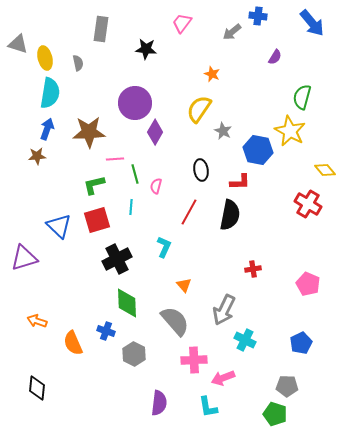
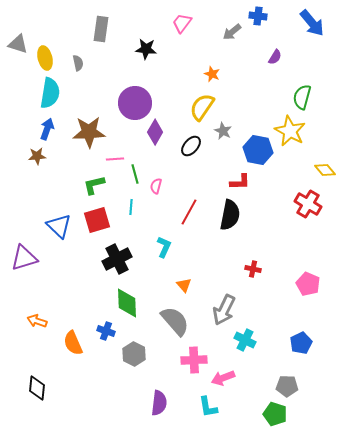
yellow semicircle at (199, 109): moved 3 px right, 2 px up
black ellipse at (201, 170): moved 10 px left, 24 px up; rotated 50 degrees clockwise
red cross at (253, 269): rotated 21 degrees clockwise
